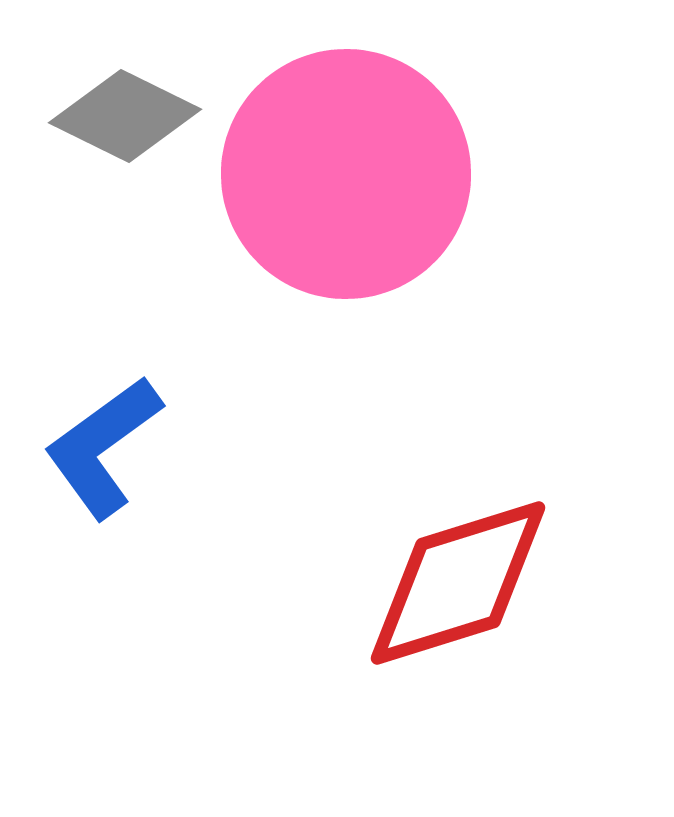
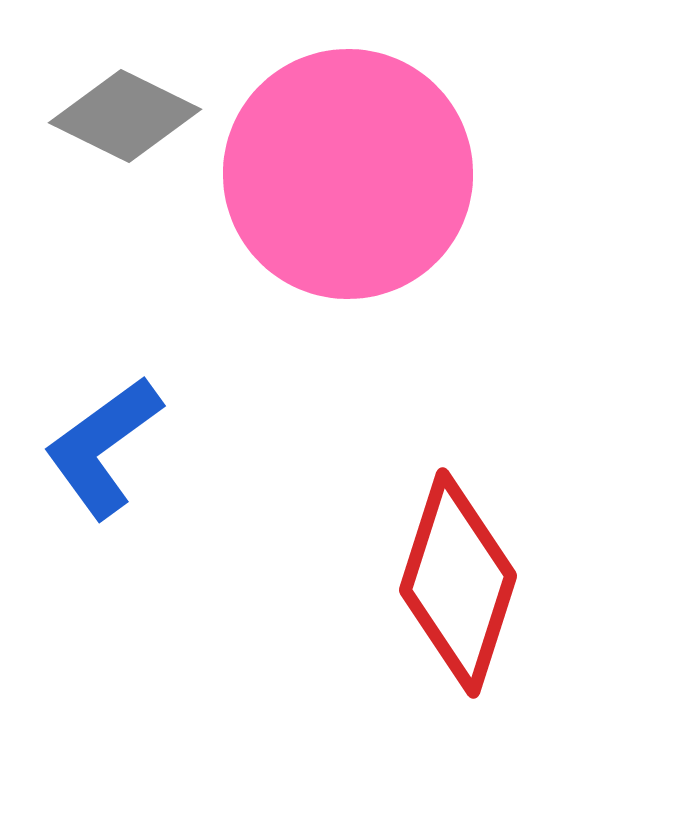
pink circle: moved 2 px right
red diamond: rotated 55 degrees counterclockwise
